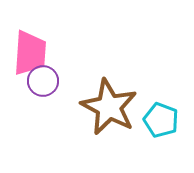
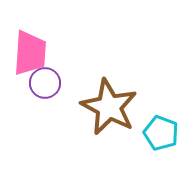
purple circle: moved 2 px right, 2 px down
cyan pentagon: moved 13 px down
